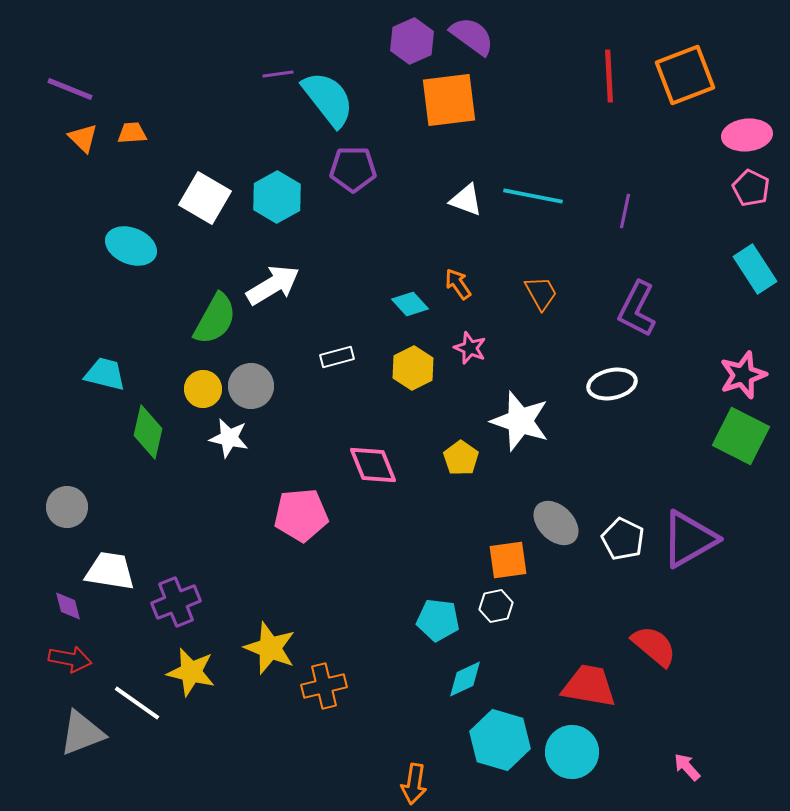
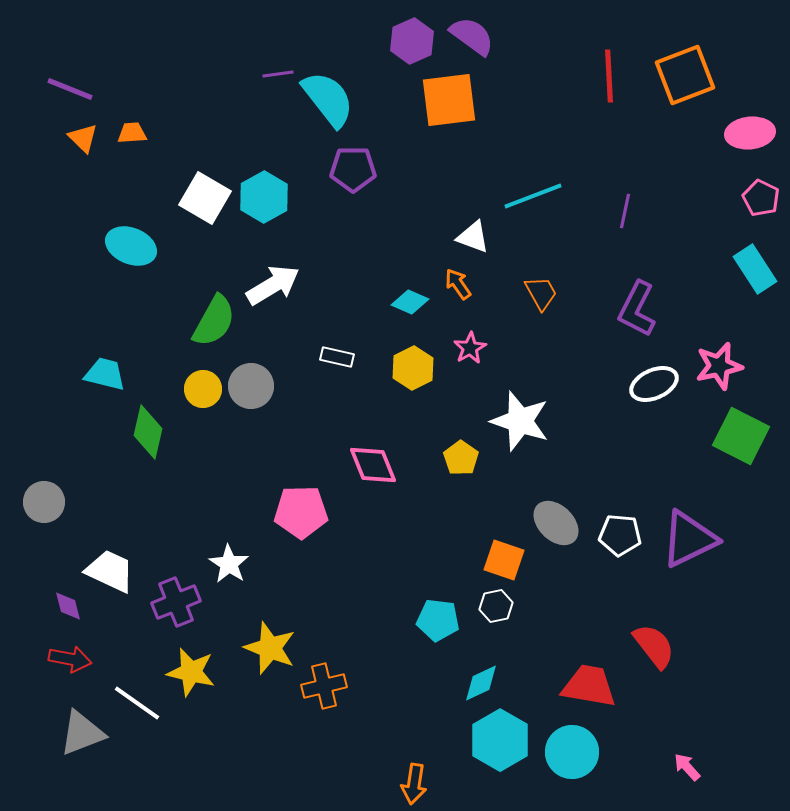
pink ellipse at (747, 135): moved 3 px right, 2 px up
pink pentagon at (751, 188): moved 10 px right, 10 px down
cyan line at (533, 196): rotated 32 degrees counterclockwise
cyan hexagon at (277, 197): moved 13 px left
white triangle at (466, 200): moved 7 px right, 37 px down
cyan diamond at (410, 304): moved 2 px up; rotated 24 degrees counterclockwise
green semicircle at (215, 319): moved 1 px left, 2 px down
pink star at (470, 348): rotated 20 degrees clockwise
white rectangle at (337, 357): rotated 28 degrees clockwise
pink star at (743, 375): moved 24 px left, 9 px up; rotated 6 degrees clockwise
white ellipse at (612, 384): moved 42 px right; rotated 12 degrees counterclockwise
white star at (229, 438): moved 126 px down; rotated 21 degrees clockwise
gray circle at (67, 507): moved 23 px left, 5 px up
pink pentagon at (301, 515): moved 3 px up; rotated 4 degrees clockwise
white pentagon at (623, 539): moved 3 px left, 4 px up; rotated 21 degrees counterclockwise
purple triangle at (689, 539): rotated 4 degrees clockwise
orange square at (508, 560): moved 4 px left; rotated 27 degrees clockwise
white trapezoid at (110, 571): rotated 16 degrees clockwise
red semicircle at (654, 646): rotated 12 degrees clockwise
cyan diamond at (465, 679): moved 16 px right, 4 px down
cyan hexagon at (500, 740): rotated 14 degrees clockwise
